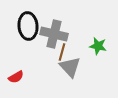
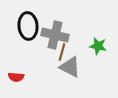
gray cross: moved 1 px right, 1 px down
gray triangle: rotated 20 degrees counterclockwise
red semicircle: rotated 35 degrees clockwise
